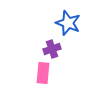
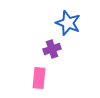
pink rectangle: moved 4 px left, 5 px down
